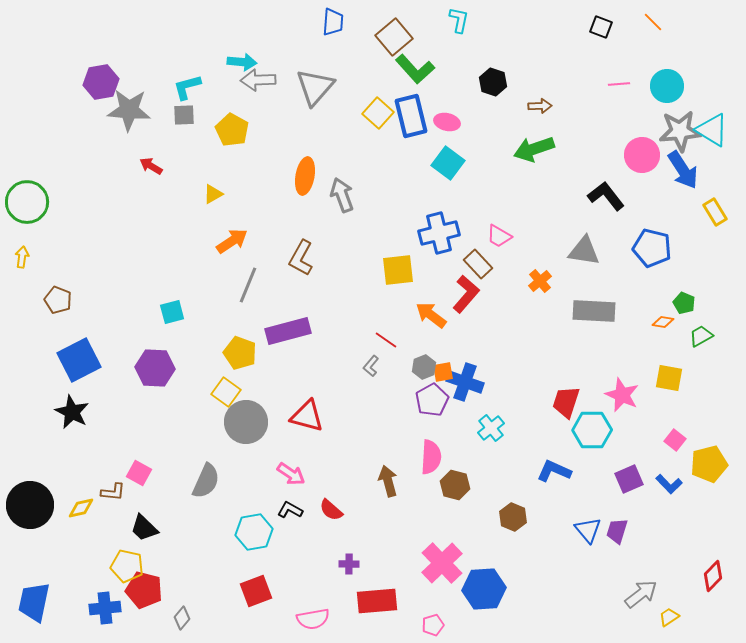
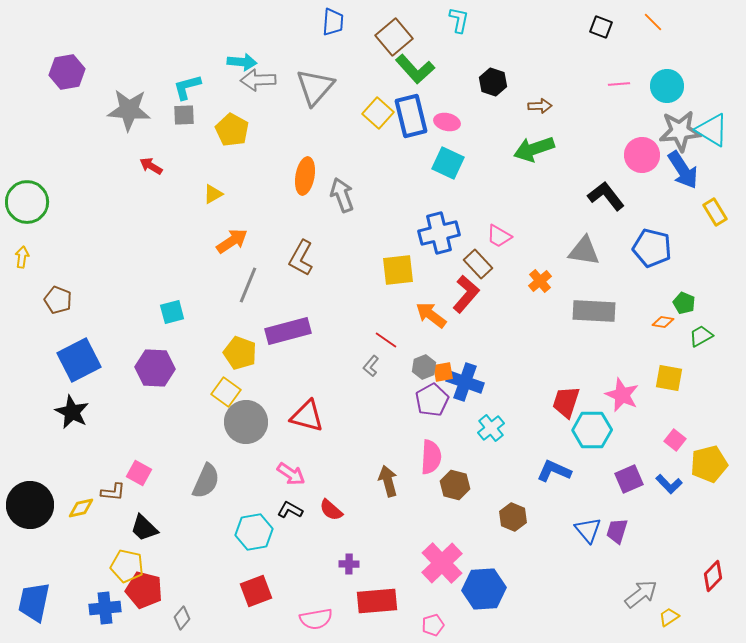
purple hexagon at (101, 82): moved 34 px left, 10 px up
cyan square at (448, 163): rotated 12 degrees counterclockwise
pink semicircle at (313, 619): moved 3 px right
